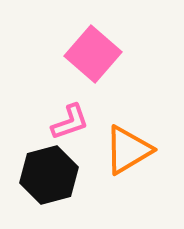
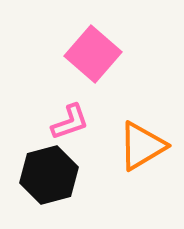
orange triangle: moved 14 px right, 4 px up
